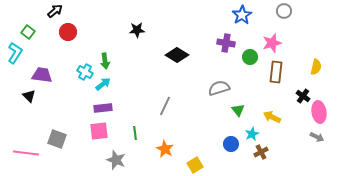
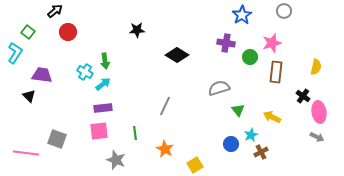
cyan star: moved 1 px left, 1 px down
